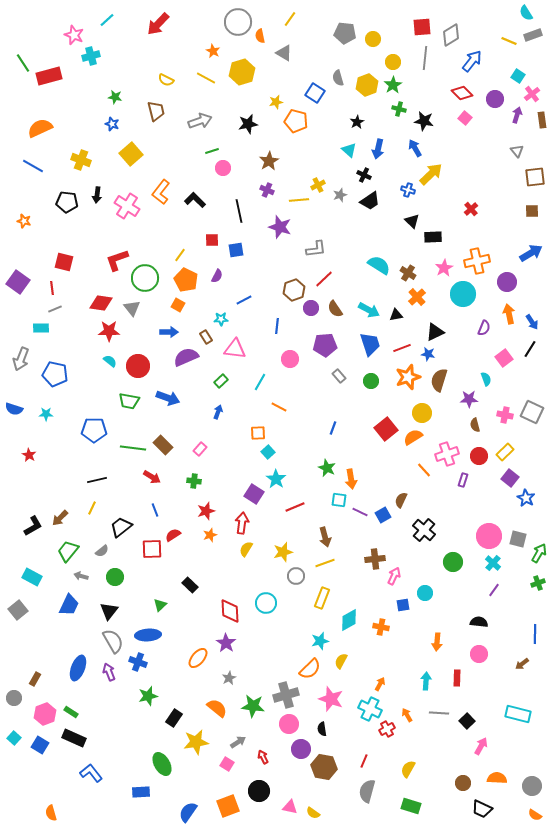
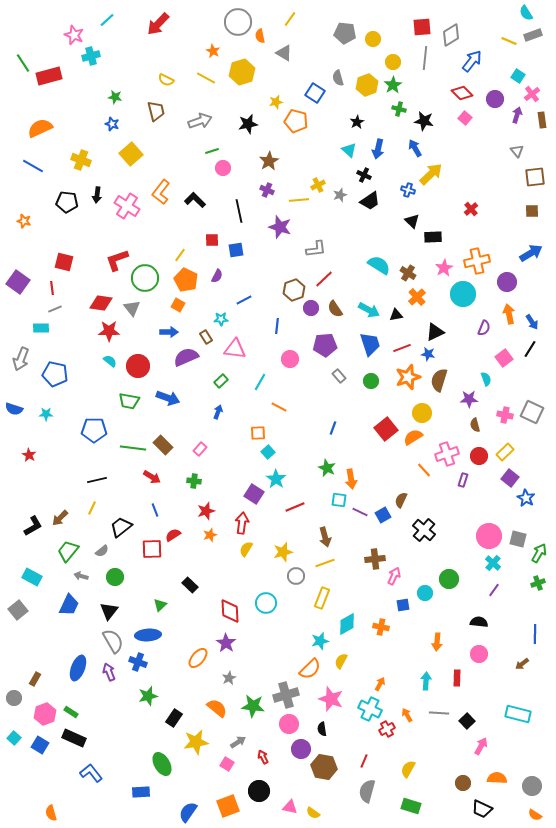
green circle at (453, 562): moved 4 px left, 17 px down
cyan diamond at (349, 620): moved 2 px left, 4 px down
